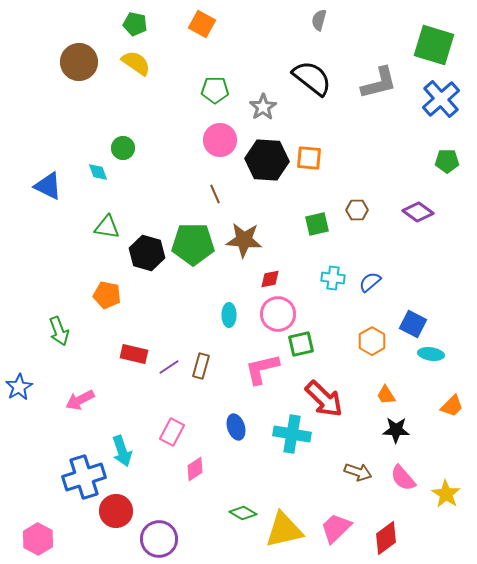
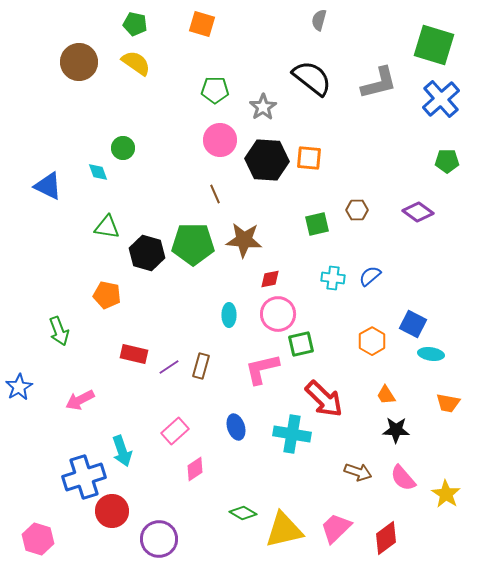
orange square at (202, 24): rotated 12 degrees counterclockwise
blue semicircle at (370, 282): moved 6 px up
orange trapezoid at (452, 406): moved 4 px left, 3 px up; rotated 55 degrees clockwise
pink rectangle at (172, 432): moved 3 px right, 1 px up; rotated 20 degrees clockwise
red circle at (116, 511): moved 4 px left
pink hexagon at (38, 539): rotated 12 degrees counterclockwise
